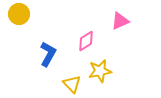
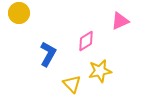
yellow circle: moved 1 px up
